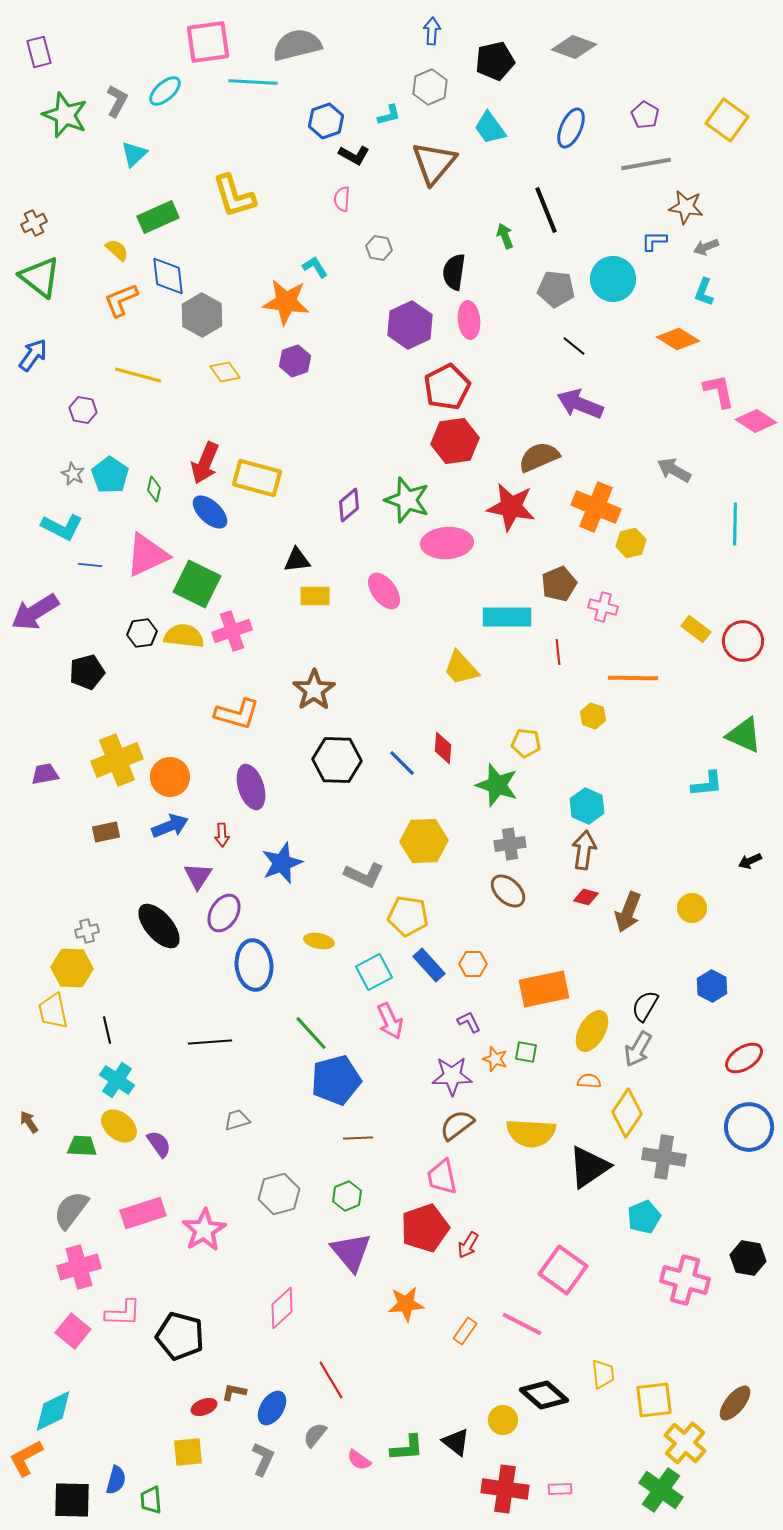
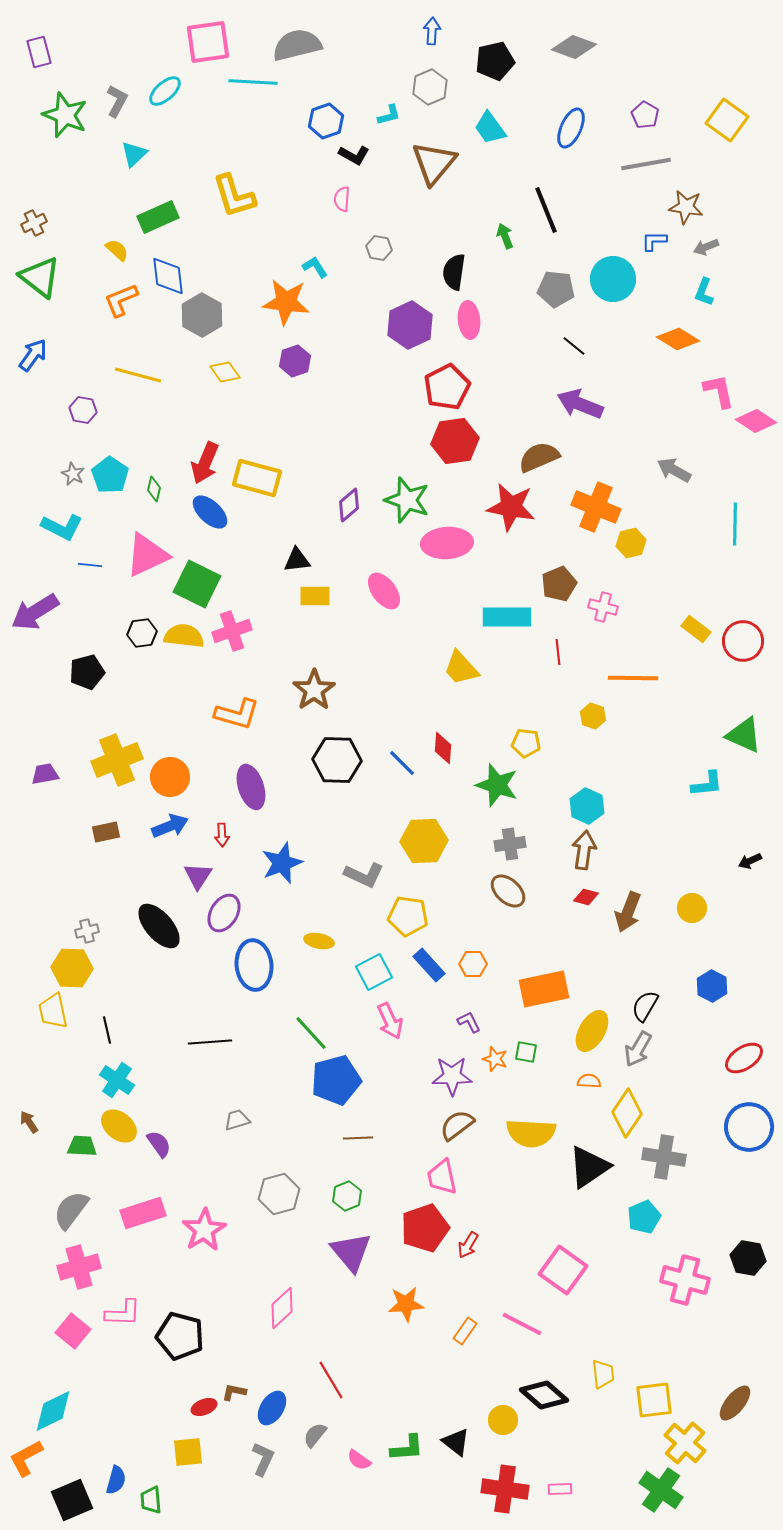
black square at (72, 1500): rotated 24 degrees counterclockwise
